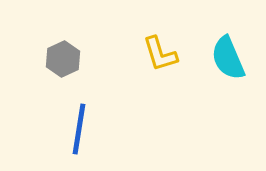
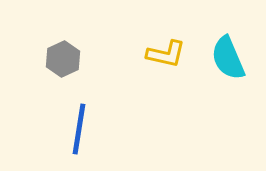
yellow L-shape: moved 6 px right; rotated 60 degrees counterclockwise
